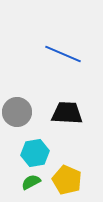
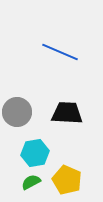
blue line: moved 3 px left, 2 px up
